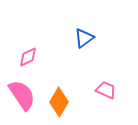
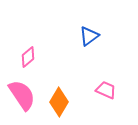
blue triangle: moved 5 px right, 2 px up
pink diamond: rotated 15 degrees counterclockwise
